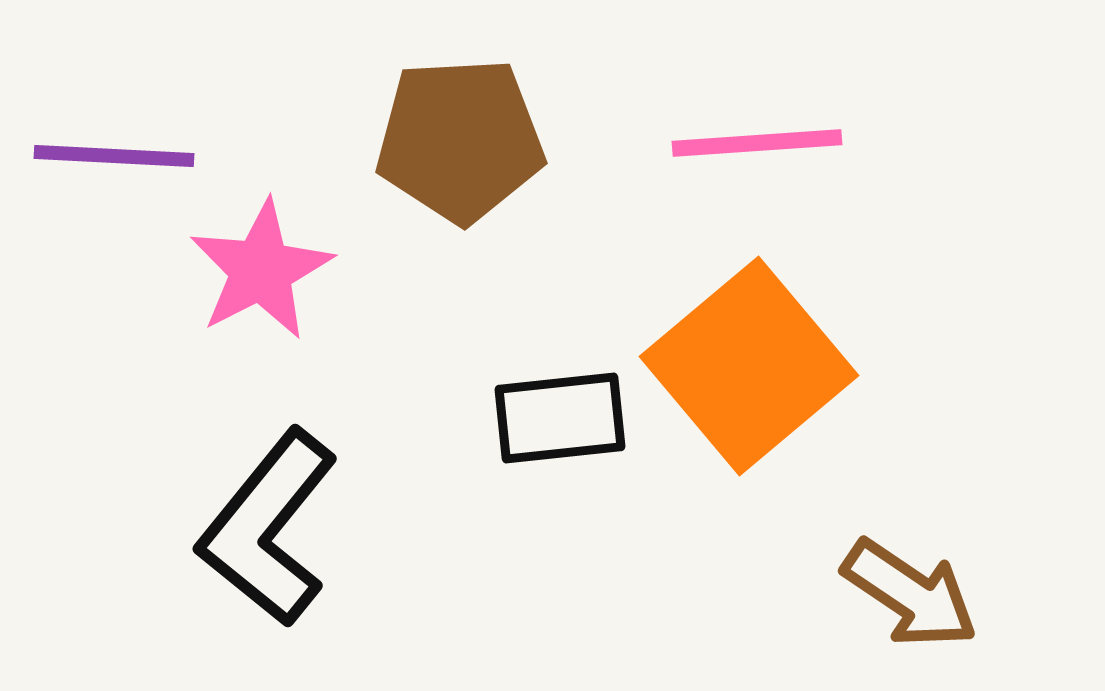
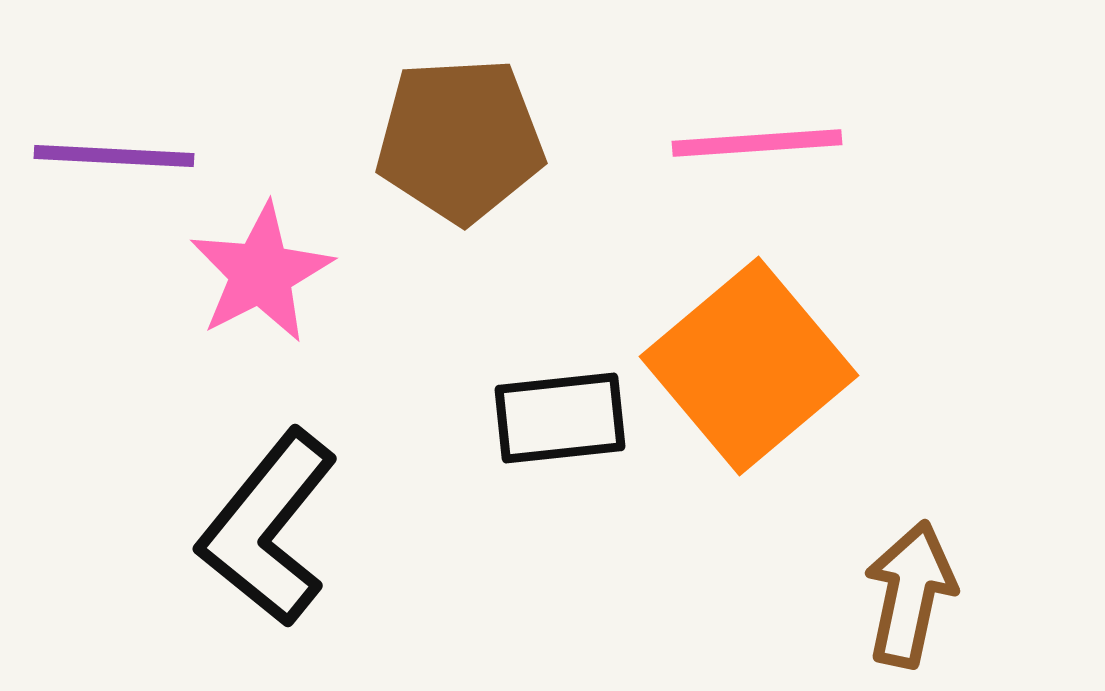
pink star: moved 3 px down
brown arrow: rotated 112 degrees counterclockwise
